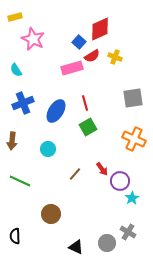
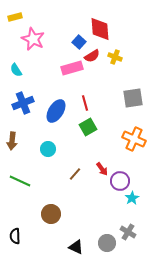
red diamond: rotated 70 degrees counterclockwise
